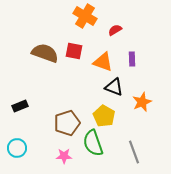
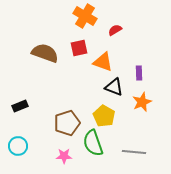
red square: moved 5 px right, 3 px up; rotated 24 degrees counterclockwise
purple rectangle: moved 7 px right, 14 px down
cyan circle: moved 1 px right, 2 px up
gray line: rotated 65 degrees counterclockwise
